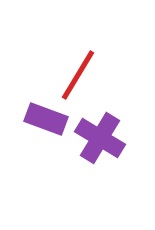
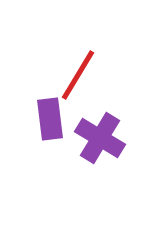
purple rectangle: moved 4 px right; rotated 63 degrees clockwise
